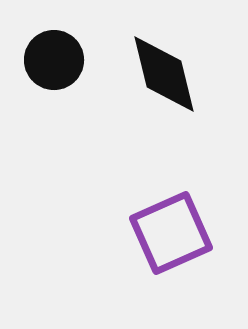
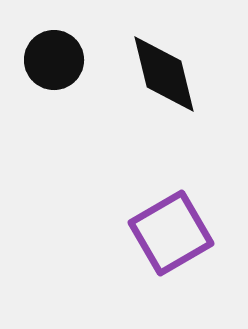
purple square: rotated 6 degrees counterclockwise
